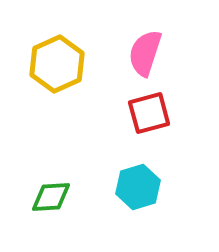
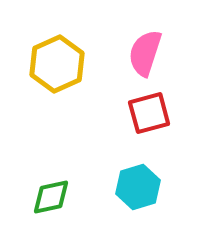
green diamond: rotated 9 degrees counterclockwise
